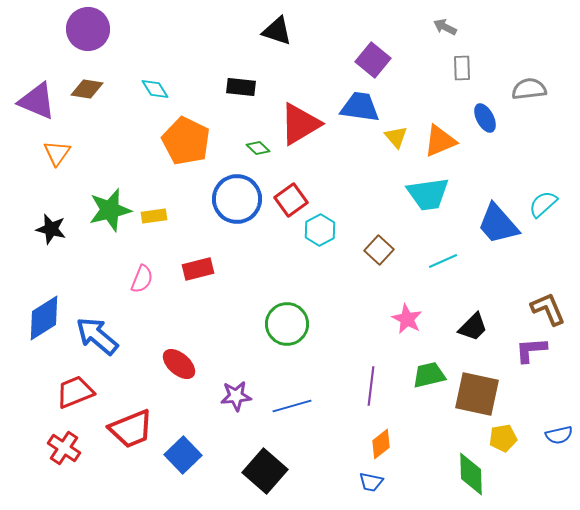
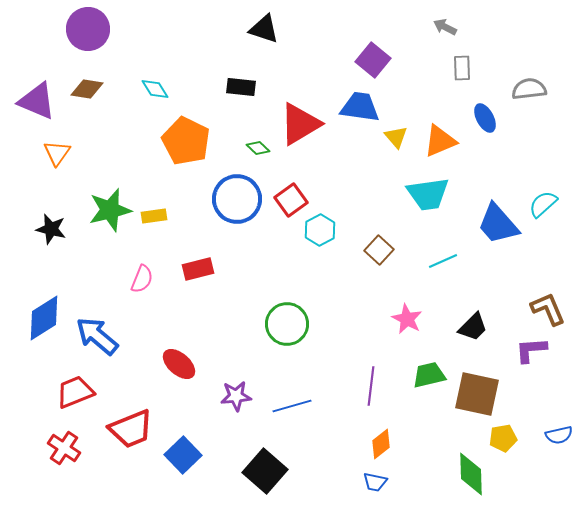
black triangle at (277, 31): moved 13 px left, 2 px up
blue trapezoid at (371, 482): moved 4 px right
